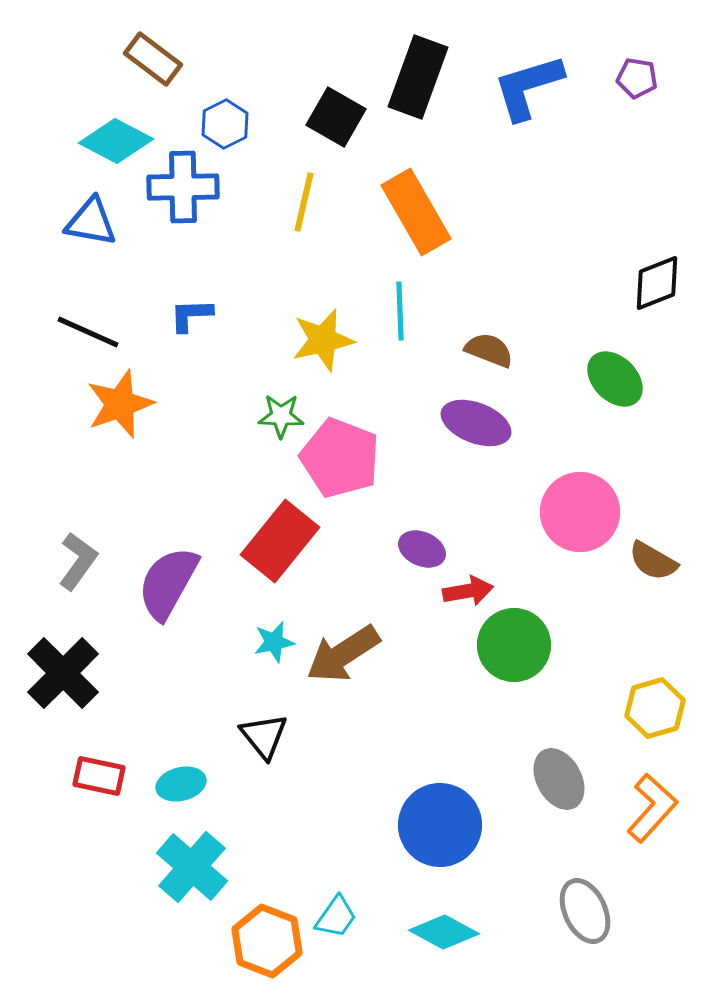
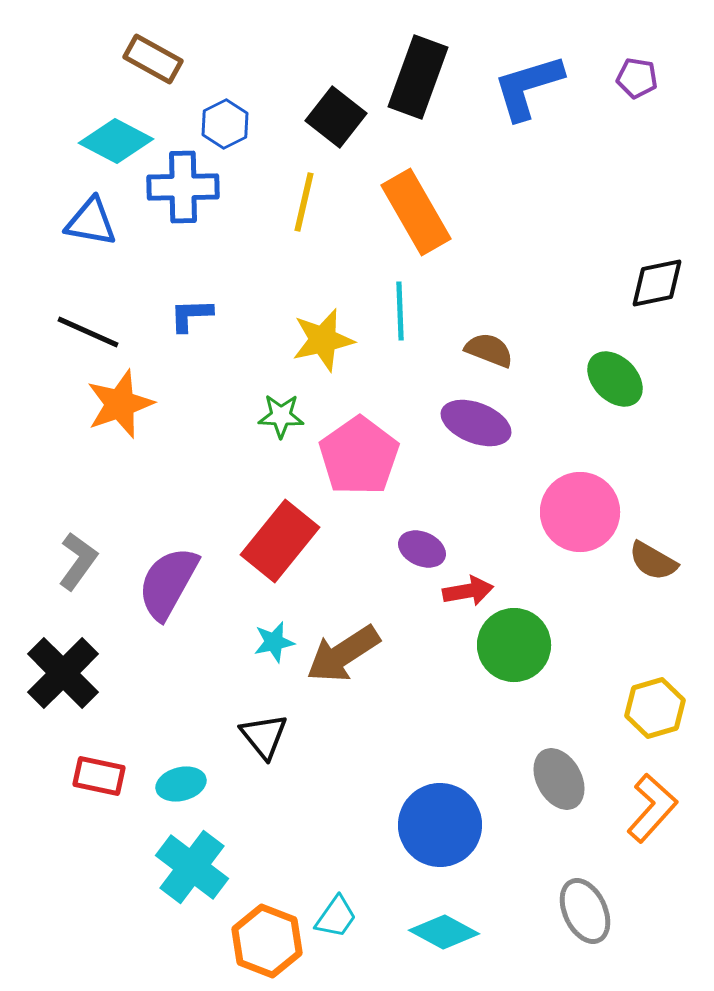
brown rectangle at (153, 59): rotated 8 degrees counterclockwise
black square at (336, 117): rotated 8 degrees clockwise
black diamond at (657, 283): rotated 10 degrees clockwise
pink pentagon at (340, 458): moved 19 px right, 2 px up; rotated 16 degrees clockwise
cyan cross at (192, 867): rotated 4 degrees counterclockwise
